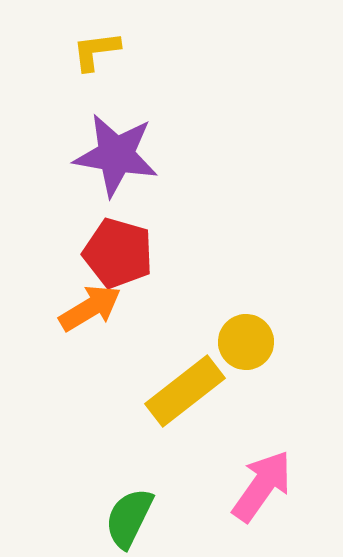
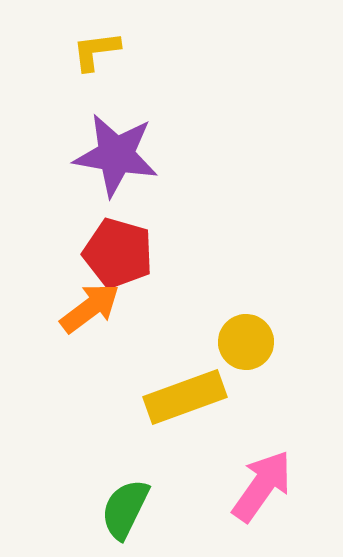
orange arrow: rotated 6 degrees counterclockwise
yellow rectangle: moved 6 px down; rotated 18 degrees clockwise
green semicircle: moved 4 px left, 9 px up
